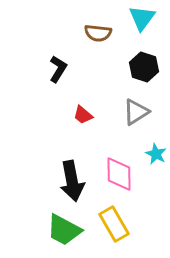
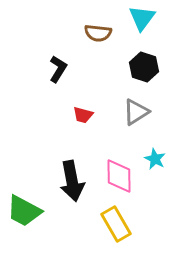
red trapezoid: rotated 25 degrees counterclockwise
cyan star: moved 1 px left, 5 px down
pink diamond: moved 2 px down
yellow rectangle: moved 2 px right
green trapezoid: moved 40 px left, 19 px up
